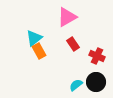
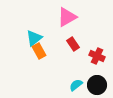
black circle: moved 1 px right, 3 px down
